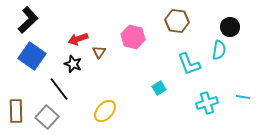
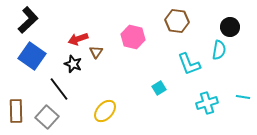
brown triangle: moved 3 px left
